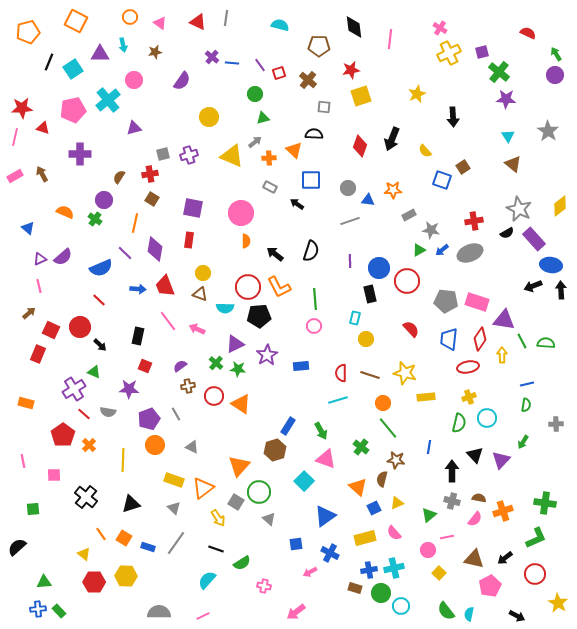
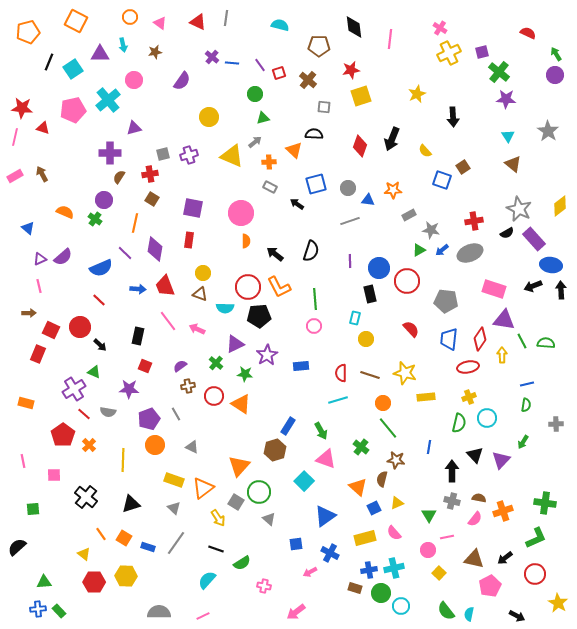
red star at (22, 108): rotated 10 degrees clockwise
purple cross at (80, 154): moved 30 px right, 1 px up
orange cross at (269, 158): moved 4 px down
blue square at (311, 180): moved 5 px right, 4 px down; rotated 15 degrees counterclockwise
pink rectangle at (477, 302): moved 17 px right, 13 px up
brown arrow at (29, 313): rotated 40 degrees clockwise
green star at (238, 369): moved 7 px right, 5 px down
green triangle at (429, 515): rotated 21 degrees counterclockwise
